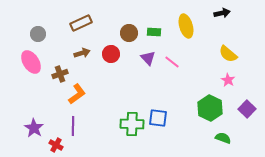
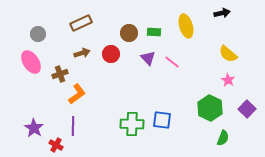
blue square: moved 4 px right, 2 px down
green semicircle: rotated 91 degrees clockwise
